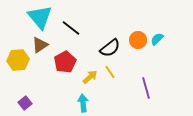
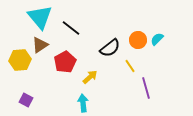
yellow hexagon: moved 2 px right
yellow line: moved 20 px right, 6 px up
purple square: moved 1 px right, 3 px up; rotated 24 degrees counterclockwise
